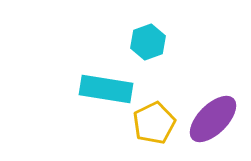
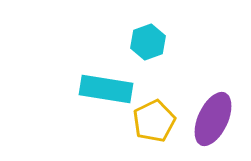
purple ellipse: rotated 20 degrees counterclockwise
yellow pentagon: moved 2 px up
